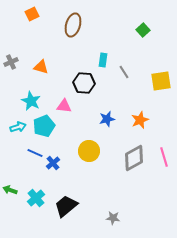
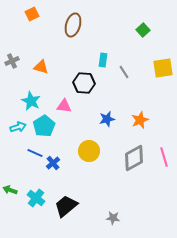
gray cross: moved 1 px right, 1 px up
yellow square: moved 2 px right, 13 px up
cyan pentagon: rotated 10 degrees counterclockwise
cyan cross: rotated 12 degrees counterclockwise
